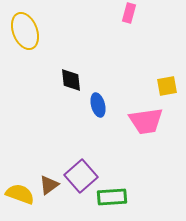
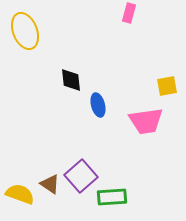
brown triangle: moved 1 px right, 1 px up; rotated 50 degrees counterclockwise
